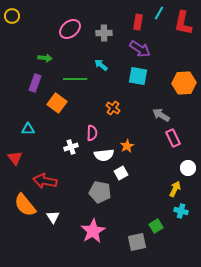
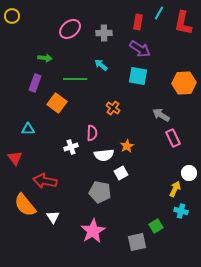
white circle: moved 1 px right, 5 px down
